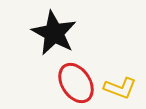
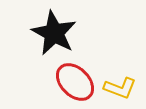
red ellipse: moved 1 px left, 1 px up; rotated 12 degrees counterclockwise
